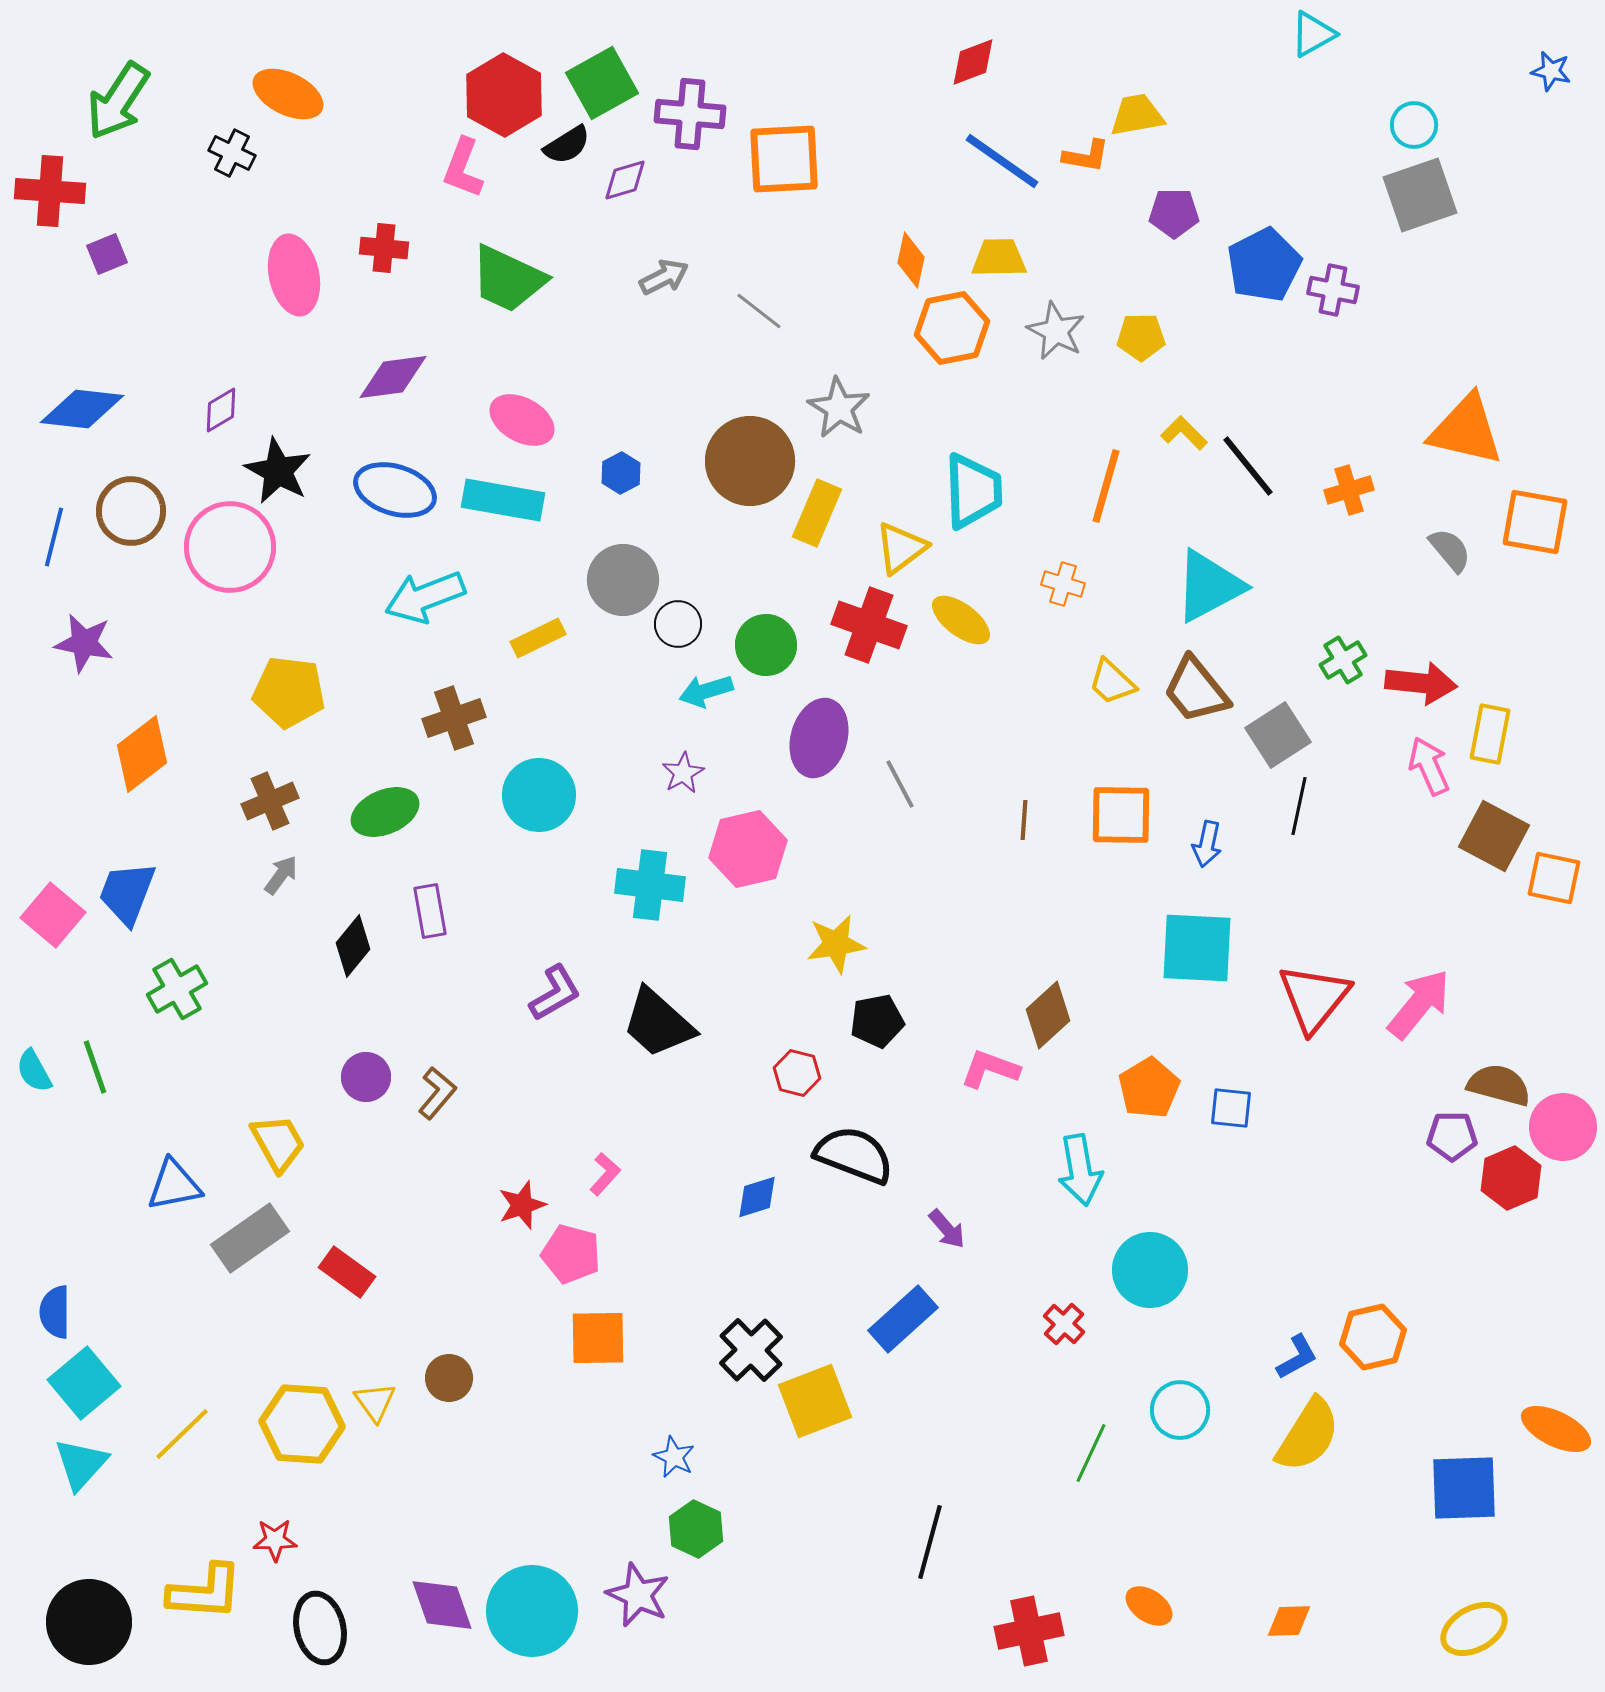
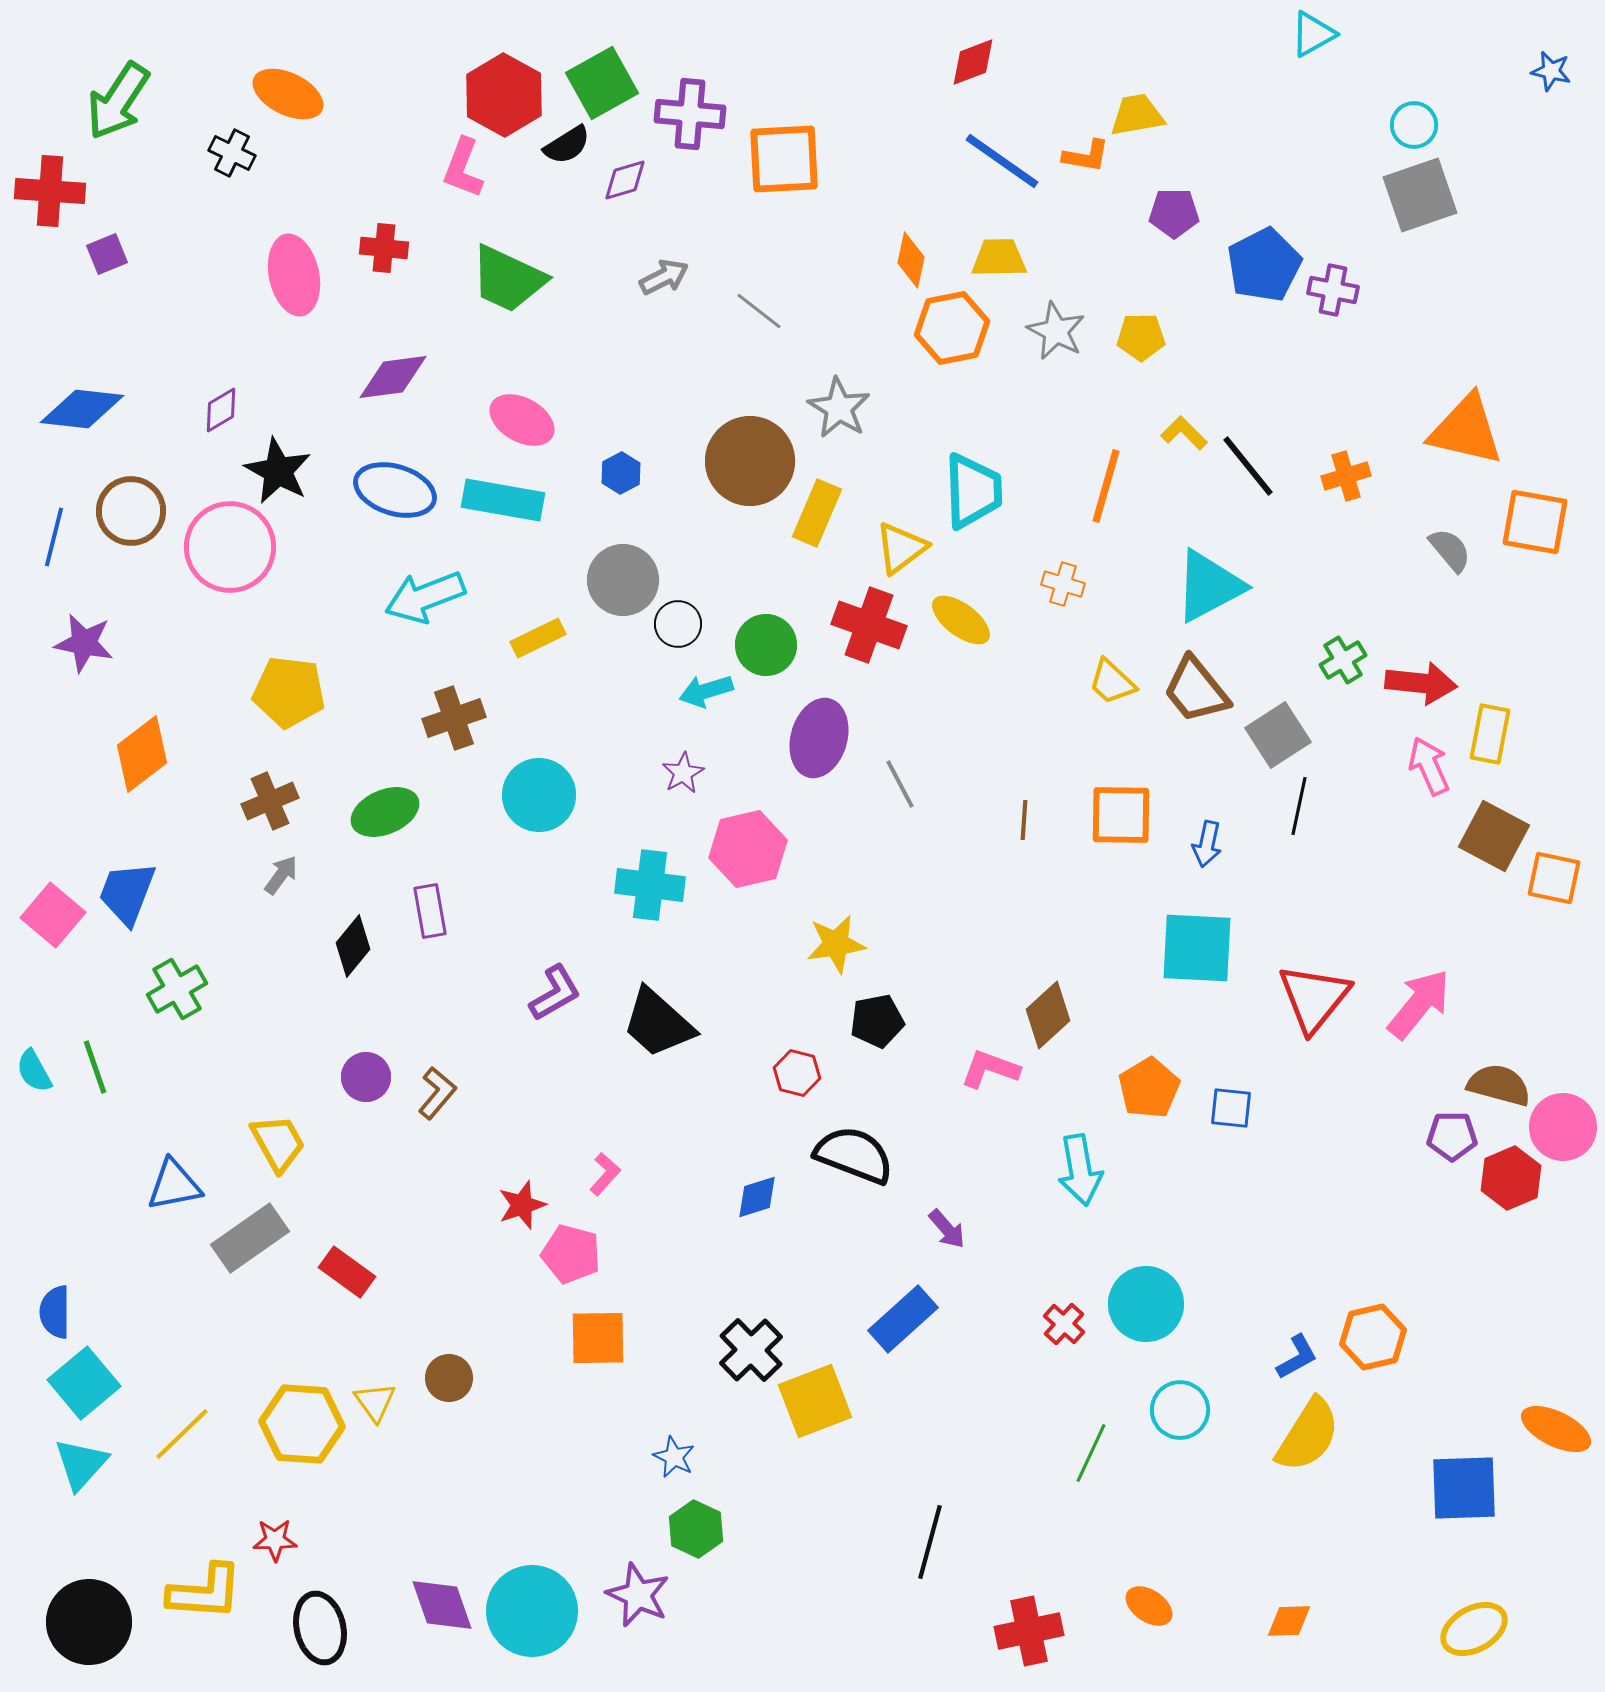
orange cross at (1349, 490): moved 3 px left, 14 px up
cyan circle at (1150, 1270): moved 4 px left, 34 px down
